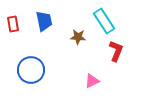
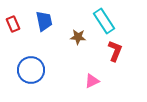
red rectangle: rotated 14 degrees counterclockwise
red L-shape: moved 1 px left
